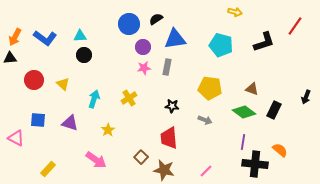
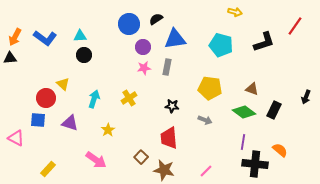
red circle: moved 12 px right, 18 px down
